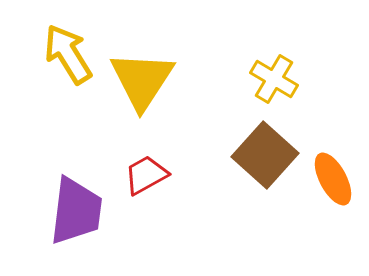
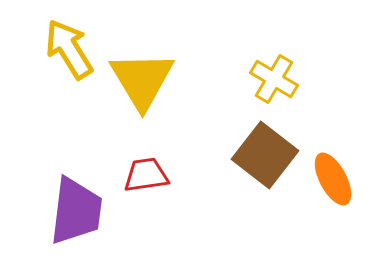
yellow arrow: moved 1 px right, 5 px up
yellow triangle: rotated 4 degrees counterclockwise
brown square: rotated 4 degrees counterclockwise
red trapezoid: rotated 21 degrees clockwise
